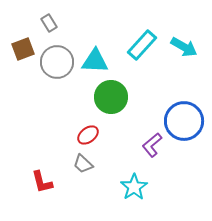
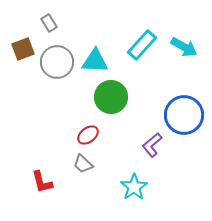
blue circle: moved 6 px up
